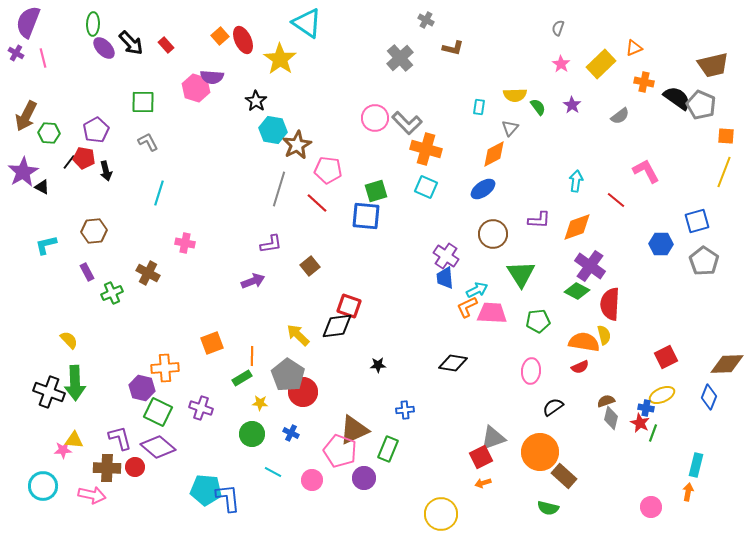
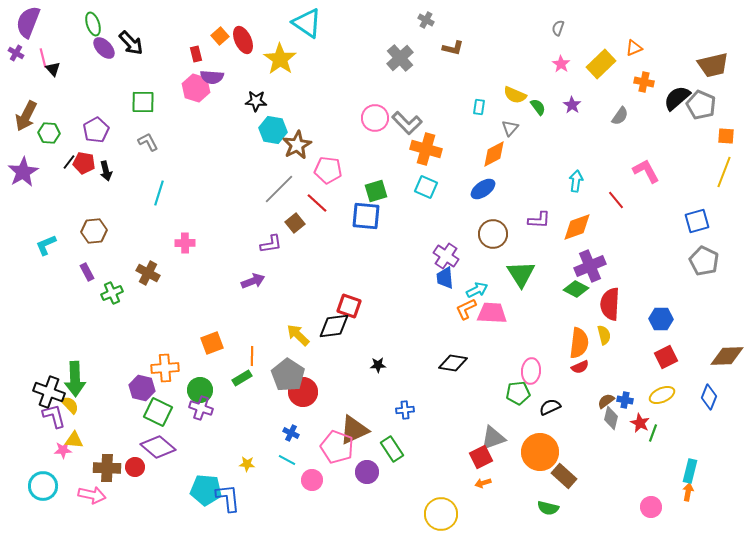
green ellipse at (93, 24): rotated 20 degrees counterclockwise
red rectangle at (166, 45): moved 30 px right, 9 px down; rotated 28 degrees clockwise
yellow semicircle at (515, 95): rotated 25 degrees clockwise
black semicircle at (677, 98): rotated 76 degrees counterclockwise
black star at (256, 101): rotated 30 degrees counterclockwise
gray semicircle at (620, 116): rotated 18 degrees counterclockwise
red pentagon at (84, 158): moved 5 px down
black triangle at (42, 187): moved 11 px right, 118 px up; rotated 21 degrees clockwise
gray line at (279, 189): rotated 28 degrees clockwise
red line at (616, 200): rotated 12 degrees clockwise
pink cross at (185, 243): rotated 12 degrees counterclockwise
blue hexagon at (661, 244): moved 75 px down
cyan L-shape at (46, 245): rotated 10 degrees counterclockwise
gray pentagon at (704, 261): rotated 8 degrees counterclockwise
brown square at (310, 266): moved 15 px left, 43 px up
purple cross at (590, 266): rotated 32 degrees clockwise
green diamond at (577, 291): moved 1 px left, 2 px up
orange L-shape at (467, 307): moved 1 px left, 2 px down
green pentagon at (538, 321): moved 20 px left, 72 px down
black diamond at (337, 326): moved 3 px left
yellow semicircle at (69, 340): moved 1 px right, 65 px down
orange semicircle at (584, 342): moved 5 px left, 1 px down; rotated 88 degrees clockwise
brown diamond at (727, 364): moved 8 px up
green arrow at (75, 383): moved 4 px up
brown semicircle at (606, 401): rotated 18 degrees counterclockwise
yellow star at (260, 403): moved 13 px left, 61 px down
black semicircle at (553, 407): moved 3 px left; rotated 10 degrees clockwise
blue cross at (646, 408): moved 21 px left, 8 px up
green circle at (252, 434): moved 52 px left, 44 px up
purple L-shape at (120, 438): moved 66 px left, 22 px up
green rectangle at (388, 449): moved 4 px right; rotated 55 degrees counterclockwise
pink pentagon at (340, 451): moved 3 px left, 4 px up
cyan rectangle at (696, 465): moved 6 px left, 6 px down
cyan line at (273, 472): moved 14 px right, 12 px up
purple circle at (364, 478): moved 3 px right, 6 px up
